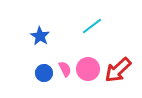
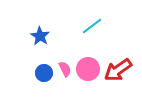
red arrow: rotated 8 degrees clockwise
